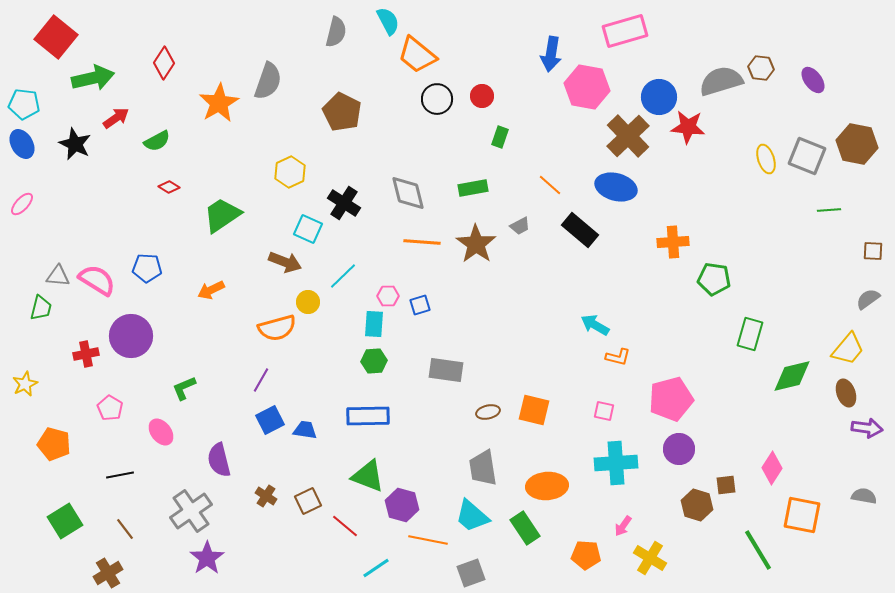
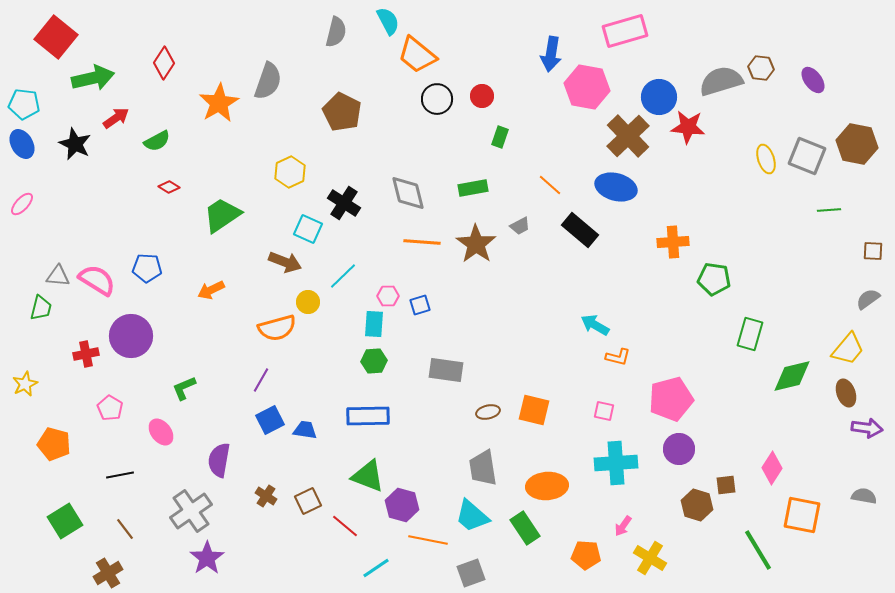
purple semicircle at (219, 460): rotated 24 degrees clockwise
